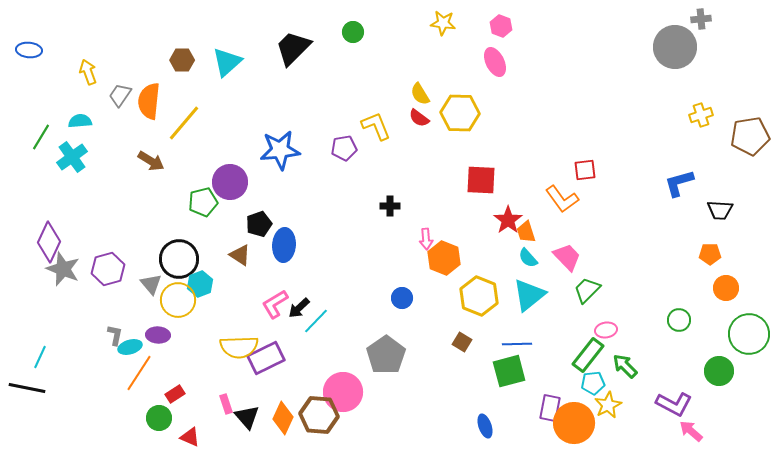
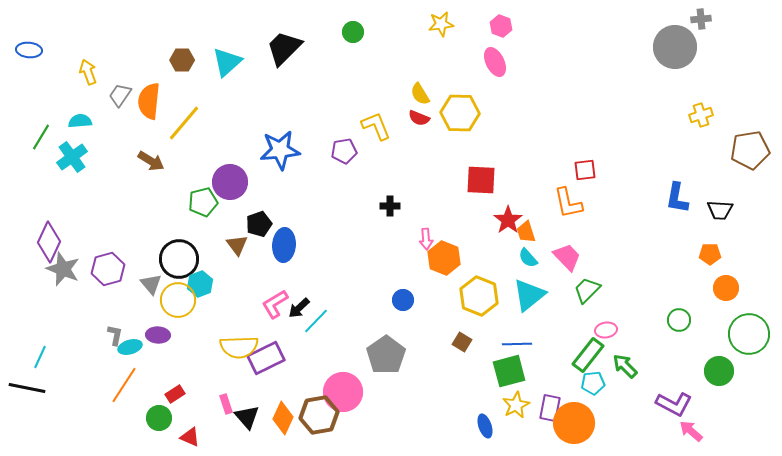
yellow star at (443, 23): moved 2 px left, 1 px down; rotated 15 degrees counterclockwise
black trapezoid at (293, 48): moved 9 px left
red semicircle at (419, 118): rotated 15 degrees counterclockwise
brown pentagon at (750, 136): moved 14 px down
purple pentagon at (344, 148): moved 3 px down
blue L-shape at (679, 183): moved 2 px left, 15 px down; rotated 64 degrees counterclockwise
orange L-shape at (562, 199): moved 6 px right, 4 px down; rotated 24 degrees clockwise
brown triangle at (240, 255): moved 3 px left, 10 px up; rotated 20 degrees clockwise
blue circle at (402, 298): moved 1 px right, 2 px down
orange line at (139, 373): moved 15 px left, 12 px down
yellow star at (608, 405): moved 92 px left
brown hexagon at (319, 415): rotated 15 degrees counterclockwise
